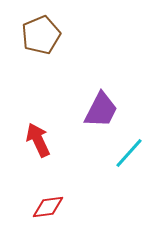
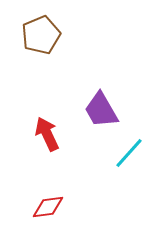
purple trapezoid: rotated 123 degrees clockwise
red arrow: moved 9 px right, 6 px up
